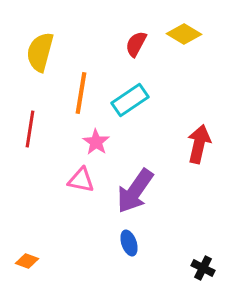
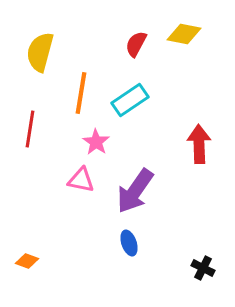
yellow diamond: rotated 20 degrees counterclockwise
red arrow: rotated 15 degrees counterclockwise
